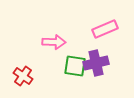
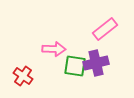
pink rectangle: rotated 15 degrees counterclockwise
pink arrow: moved 7 px down
